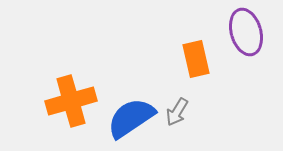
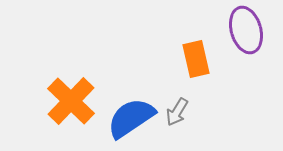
purple ellipse: moved 2 px up
orange cross: rotated 30 degrees counterclockwise
